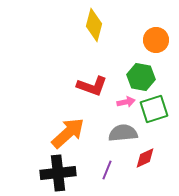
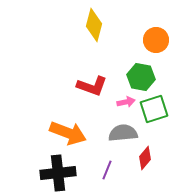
orange arrow: rotated 63 degrees clockwise
red diamond: rotated 25 degrees counterclockwise
